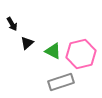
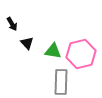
black triangle: rotated 32 degrees counterclockwise
green triangle: rotated 18 degrees counterclockwise
gray rectangle: rotated 70 degrees counterclockwise
